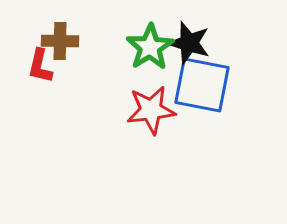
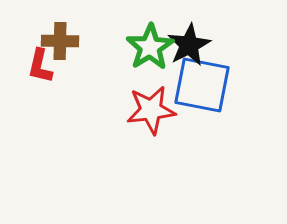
black star: moved 2 px down; rotated 27 degrees clockwise
